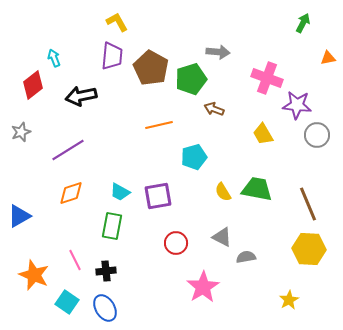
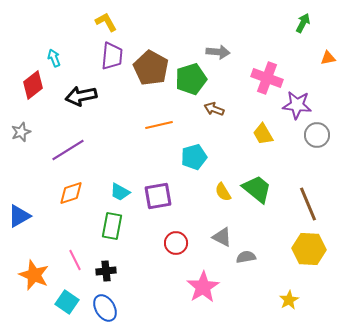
yellow L-shape: moved 11 px left
green trapezoid: rotated 28 degrees clockwise
